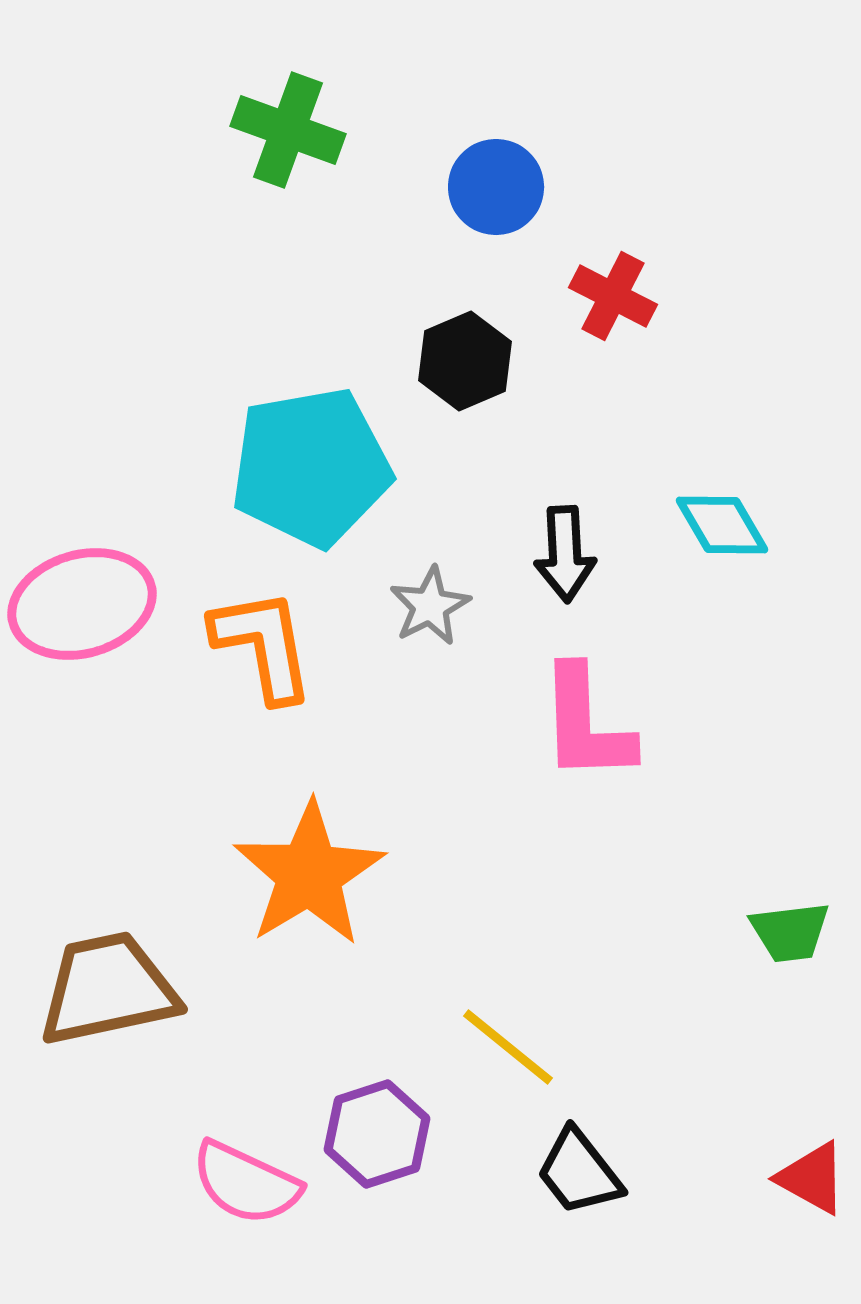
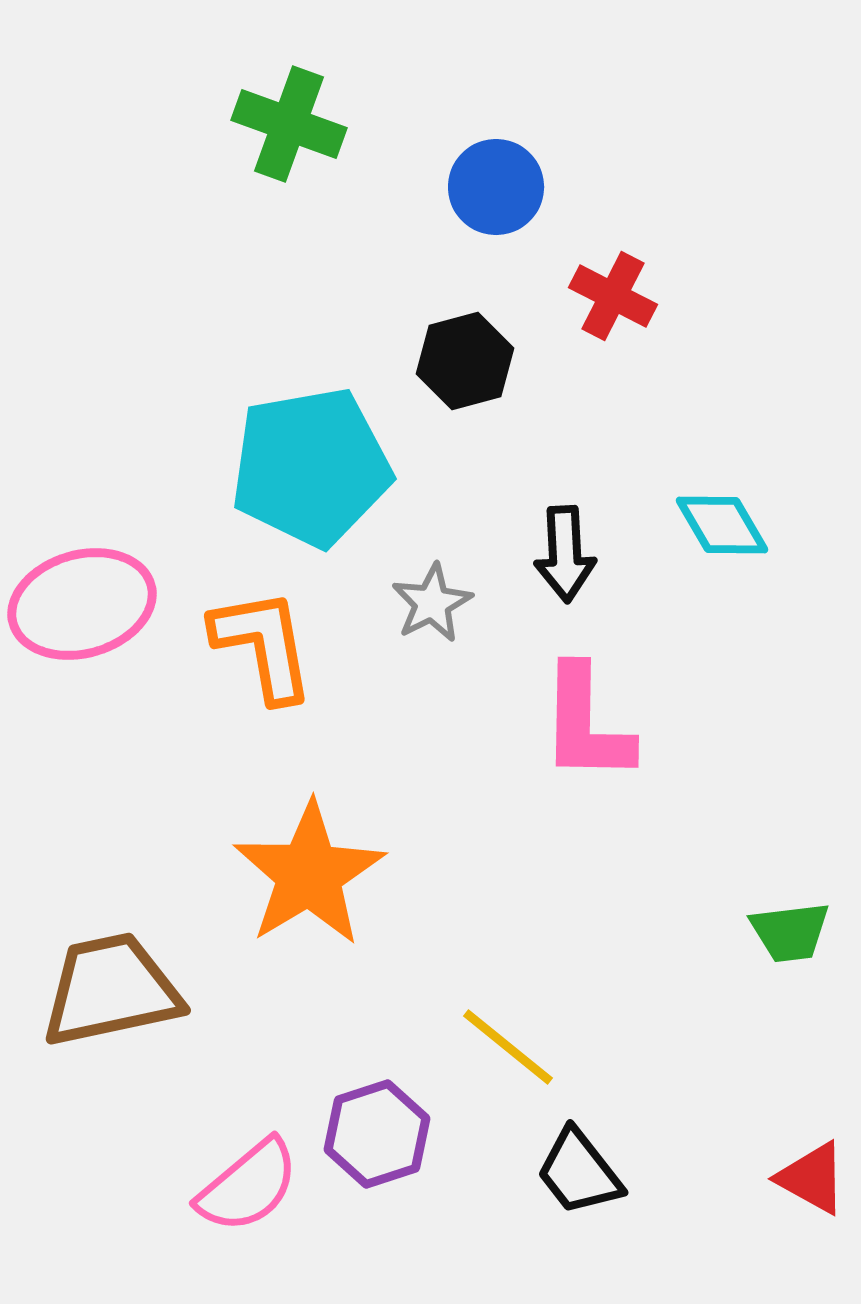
green cross: moved 1 px right, 6 px up
black hexagon: rotated 8 degrees clockwise
gray star: moved 2 px right, 3 px up
pink L-shape: rotated 3 degrees clockwise
brown trapezoid: moved 3 px right, 1 px down
pink semicircle: moved 2 px right, 3 px down; rotated 65 degrees counterclockwise
